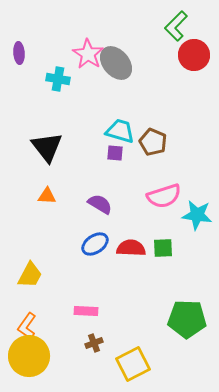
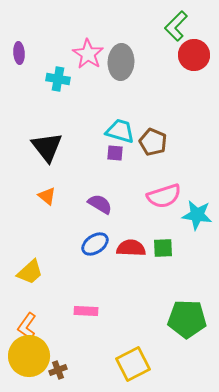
gray ellipse: moved 5 px right, 1 px up; rotated 44 degrees clockwise
orange triangle: rotated 36 degrees clockwise
yellow trapezoid: moved 3 px up; rotated 20 degrees clockwise
brown cross: moved 36 px left, 27 px down
